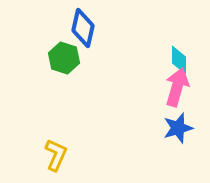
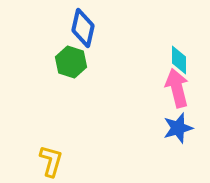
green hexagon: moved 7 px right, 4 px down
pink arrow: moved 1 px down; rotated 30 degrees counterclockwise
yellow L-shape: moved 5 px left, 6 px down; rotated 8 degrees counterclockwise
